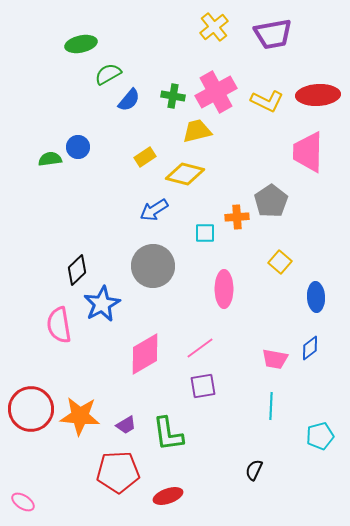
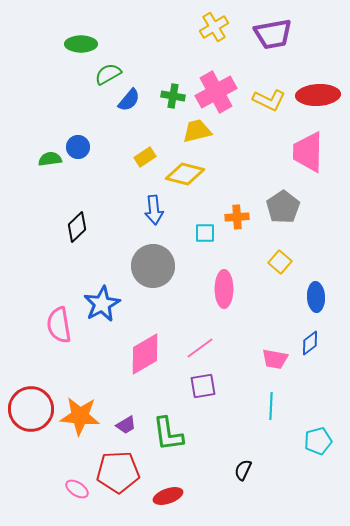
yellow cross at (214, 27): rotated 8 degrees clockwise
green ellipse at (81, 44): rotated 12 degrees clockwise
yellow L-shape at (267, 101): moved 2 px right, 1 px up
gray pentagon at (271, 201): moved 12 px right, 6 px down
blue arrow at (154, 210): rotated 64 degrees counterclockwise
black diamond at (77, 270): moved 43 px up
blue diamond at (310, 348): moved 5 px up
cyan pentagon at (320, 436): moved 2 px left, 5 px down
black semicircle at (254, 470): moved 11 px left
pink ellipse at (23, 502): moved 54 px right, 13 px up
